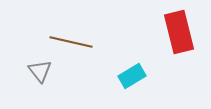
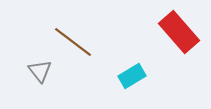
red rectangle: rotated 27 degrees counterclockwise
brown line: moved 2 px right; rotated 24 degrees clockwise
